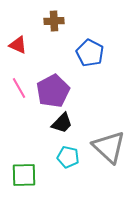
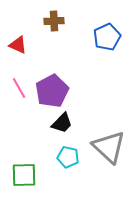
blue pentagon: moved 17 px right, 16 px up; rotated 20 degrees clockwise
purple pentagon: moved 1 px left
